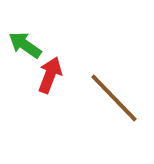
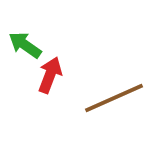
brown line: rotated 70 degrees counterclockwise
